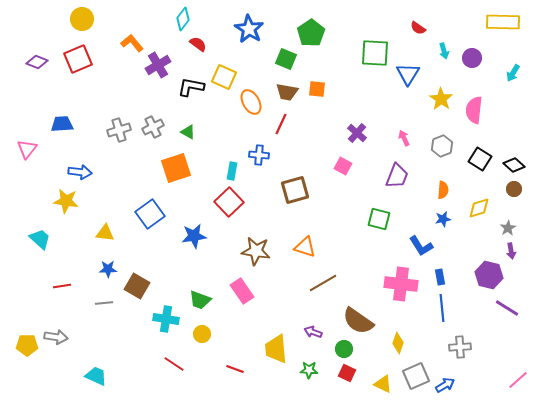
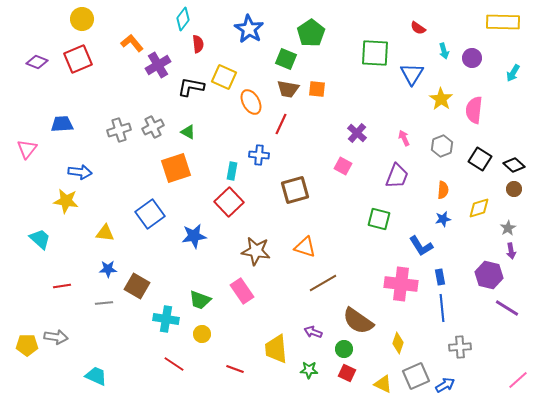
red semicircle at (198, 44): rotated 48 degrees clockwise
blue triangle at (408, 74): moved 4 px right
brown trapezoid at (287, 92): moved 1 px right, 3 px up
